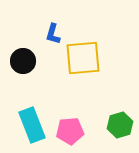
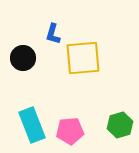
black circle: moved 3 px up
